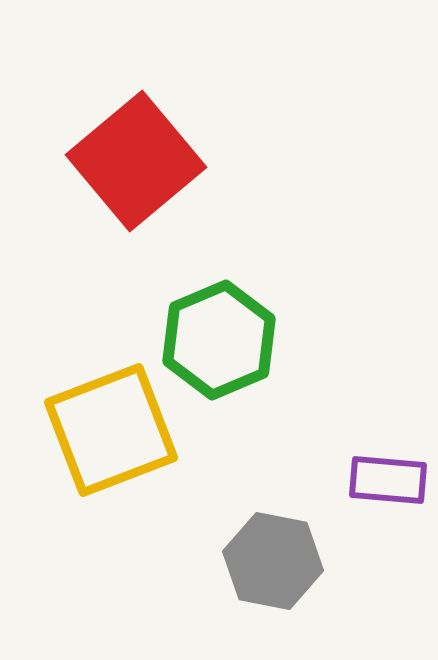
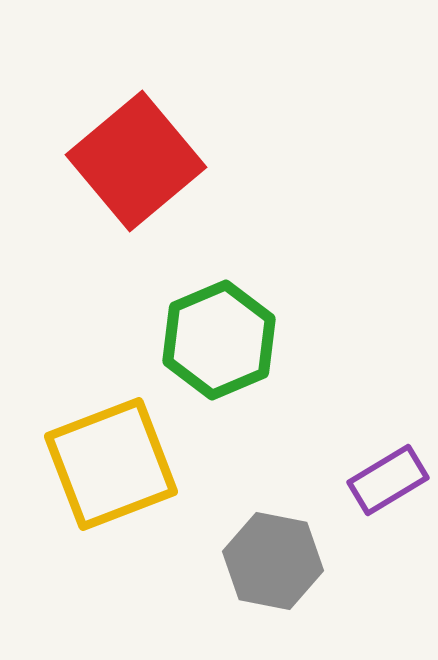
yellow square: moved 34 px down
purple rectangle: rotated 36 degrees counterclockwise
